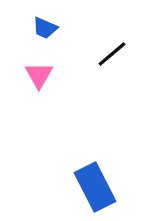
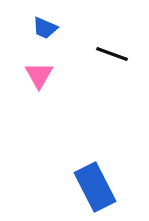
black line: rotated 60 degrees clockwise
